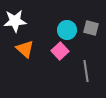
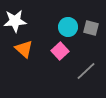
cyan circle: moved 1 px right, 3 px up
orange triangle: moved 1 px left
gray line: rotated 55 degrees clockwise
